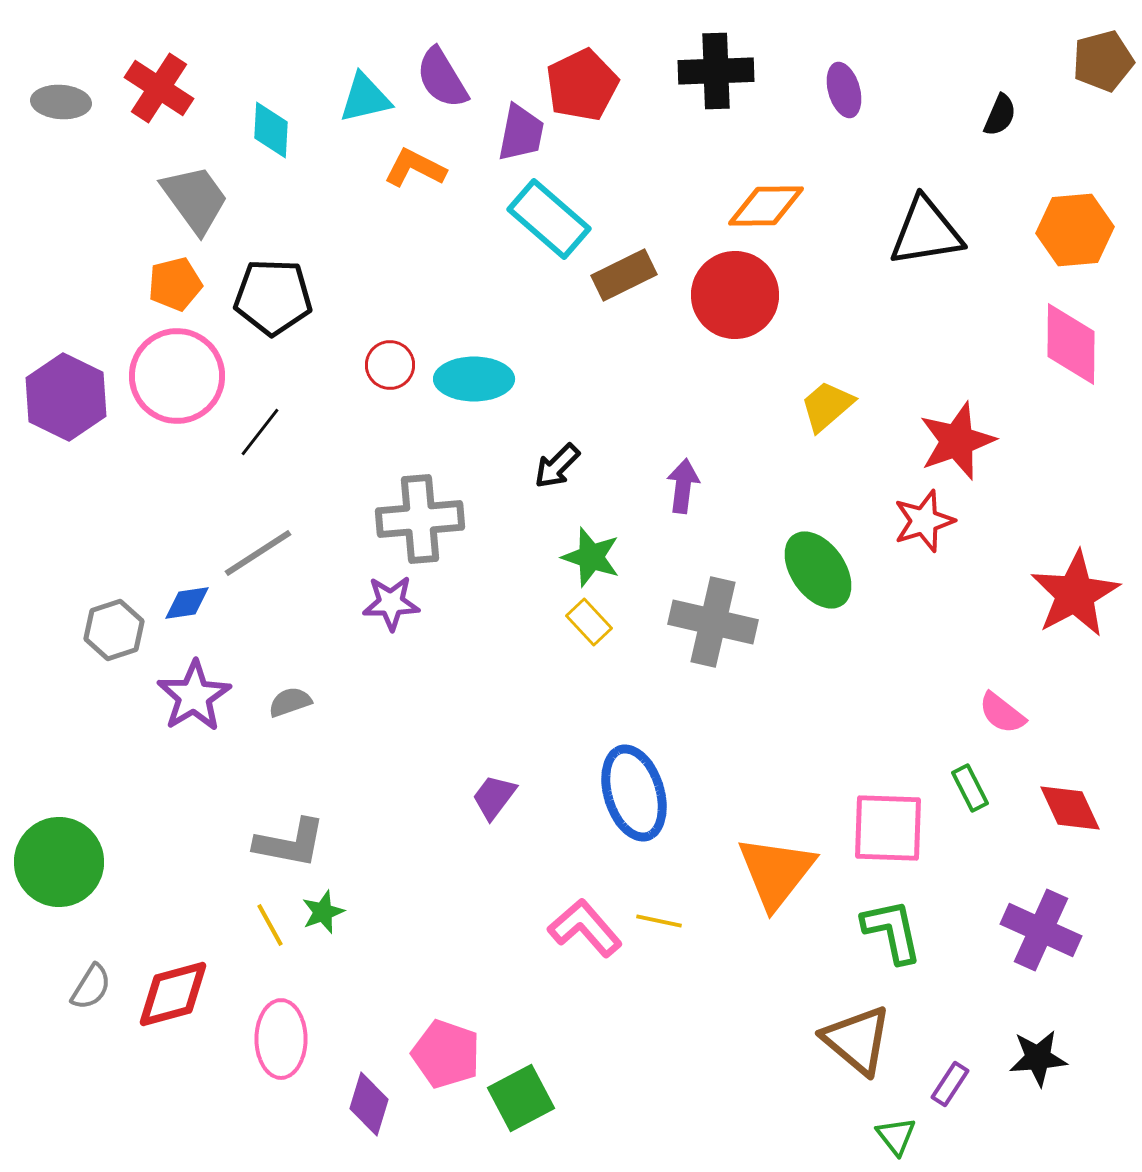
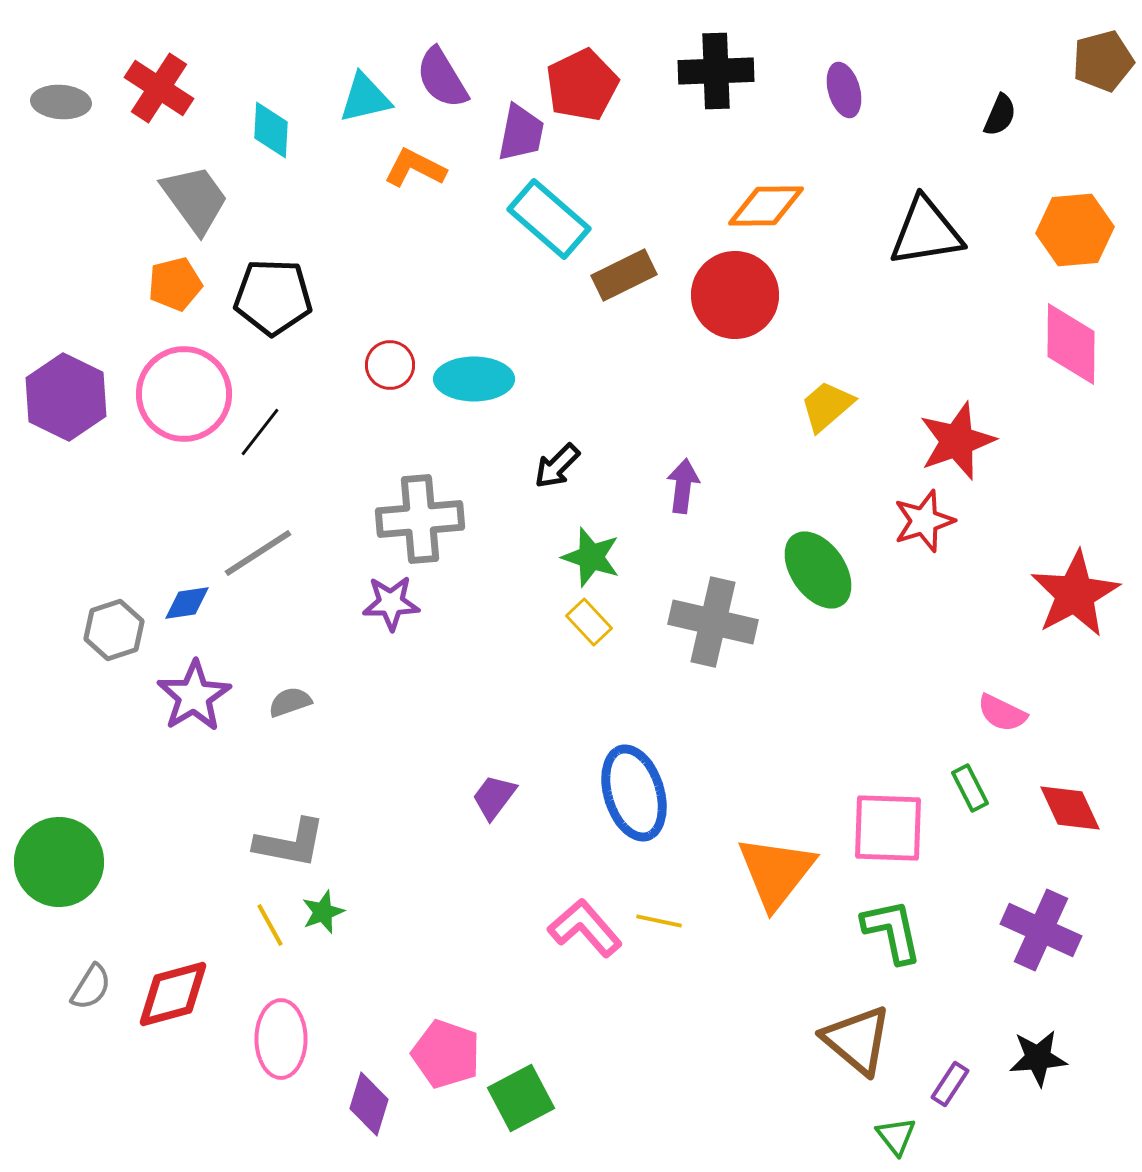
pink circle at (177, 376): moved 7 px right, 18 px down
pink semicircle at (1002, 713): rotated 12 degrees counterclockwise
